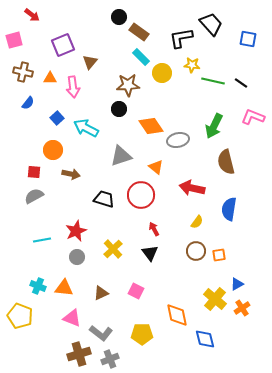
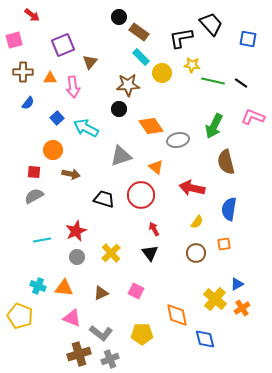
brown cross at (23, 72): rotated 12 degrees counterclockwise
yellow cross at (113, 249): moved 2 px left, 4 px down
brown circle at (196, 251): moved 2 px down
orange square at (219, 255): moved 5 px right, 11 px up
